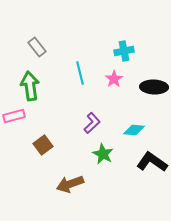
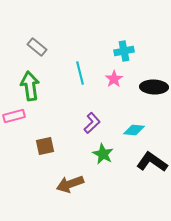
gray rectangle: rotated 12 degrees counterclockwise
brown square: moved 2 px right, 1 px down; rotated 24 degrees clockwise
